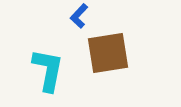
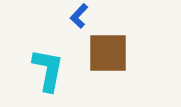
brown square: rotated 9 degrees clockwise
